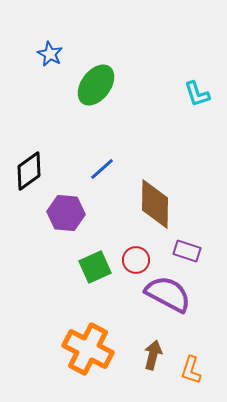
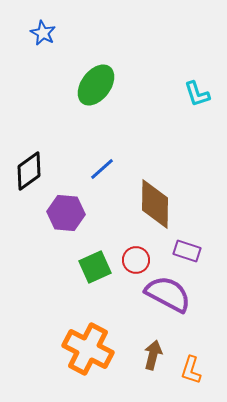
blue star: moved 7 px left, 21 px up
